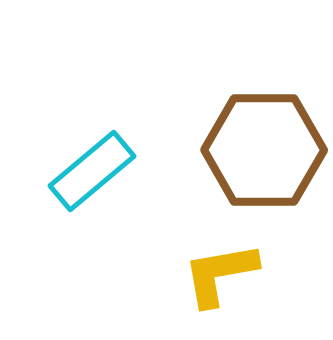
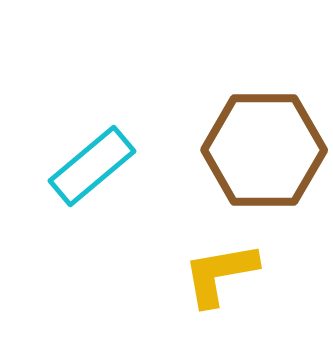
cyan rectangle: moved 5 px up
